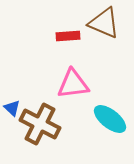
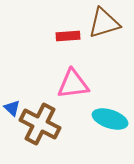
brown triangle: rotated 40 degrees counterclockwise
cyan ellipse: rotated 20 degrees counterclockwise
